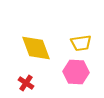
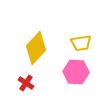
yellow diamond: rotated 64 degrees clockwise
